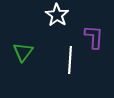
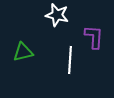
white star: rotated 20 degrees counterclockwise
green triangle: rotated 40 degrees clockwise
